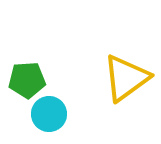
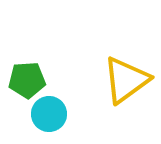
yellow triangle: moved 2 px down
